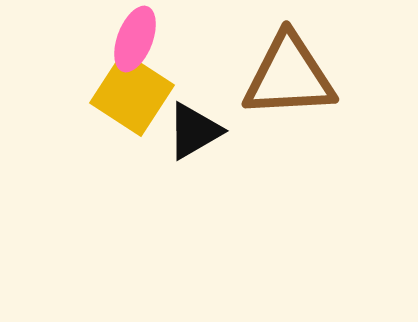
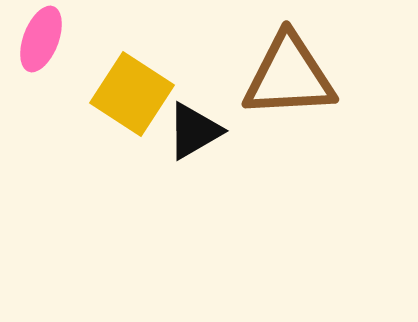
pink ellipse: moved 94 px left
